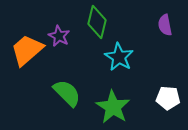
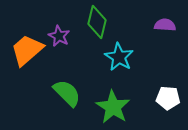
purple semicircle: rotated 105 degrees clockwise
